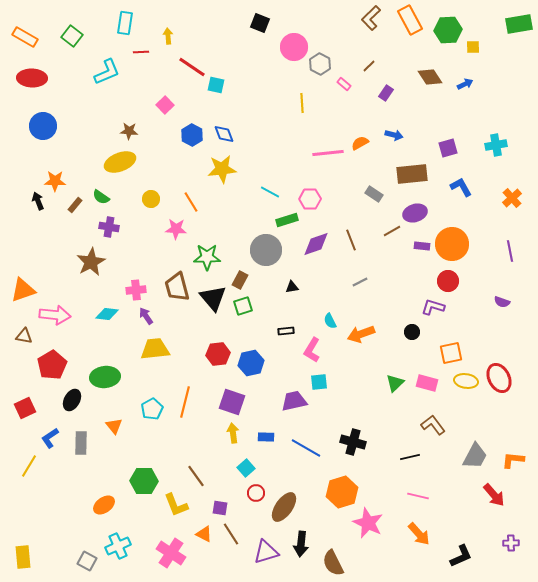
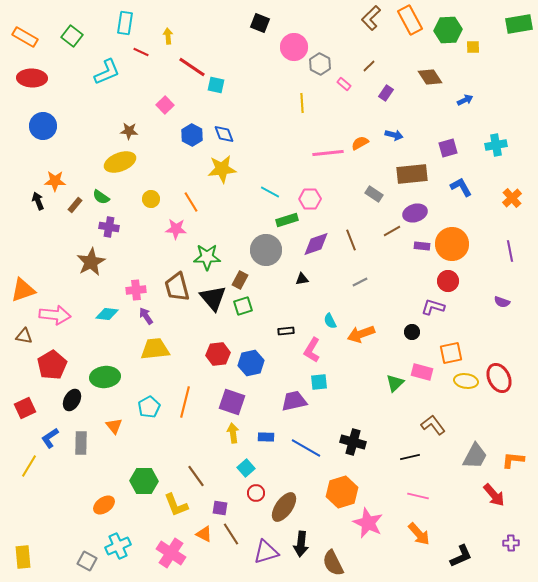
red line at (141, 52): rotated 28 degrees clockwise
blue arrow at (465, 84): moved 16 px down
black triangle at (292, 287): moved 10 px right, 8 px up
pink rectangle at (427, 383): moved 5 px left, 11 px up
cyan pentagon at (152, 409): moved 3 px left, 2 px up
